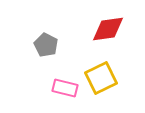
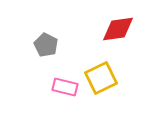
red diamond: moved 10 px right
pink rectangle: moved 1 px up
